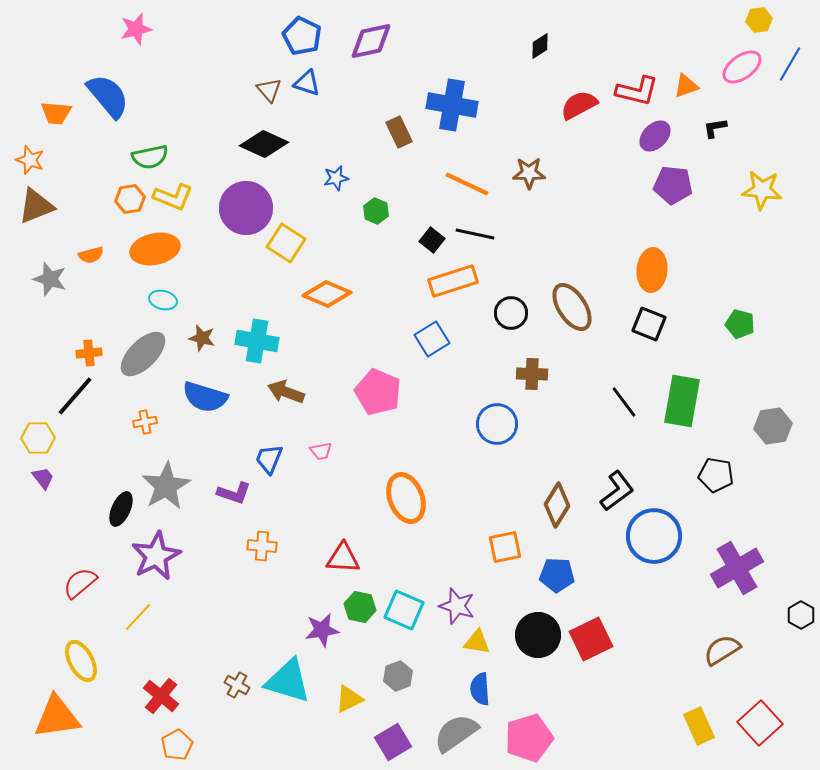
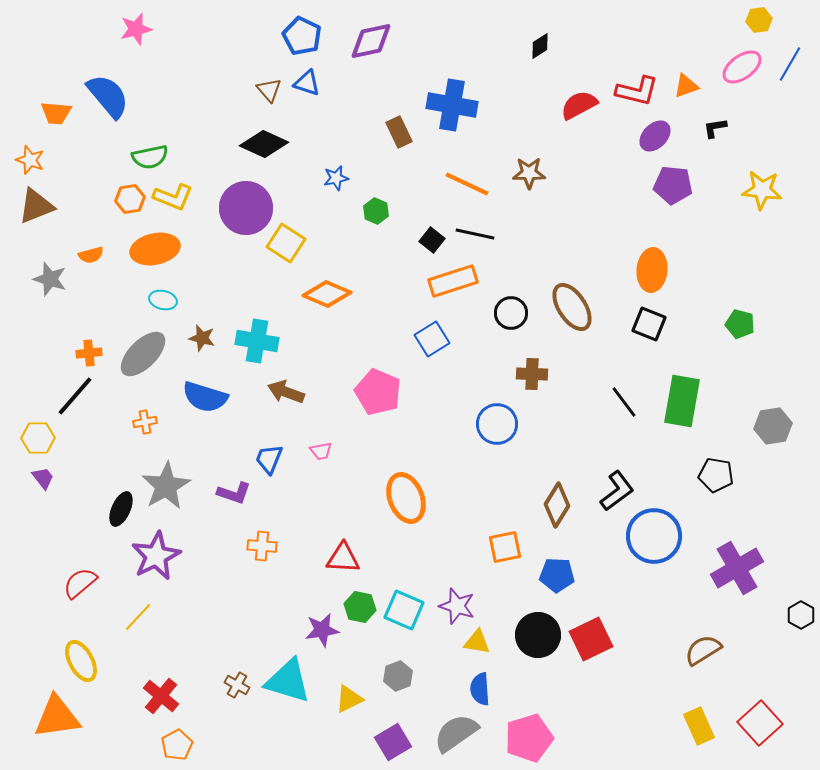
brown semicircle at (722, 650): moved 19 px left
